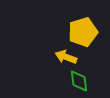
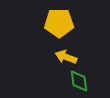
yellow pentagon: moved 24 px left, 9 px up; rotated 16 degrees clockwise
